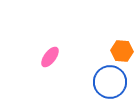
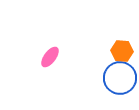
blue circle: moved 10 px right, 4 px up
